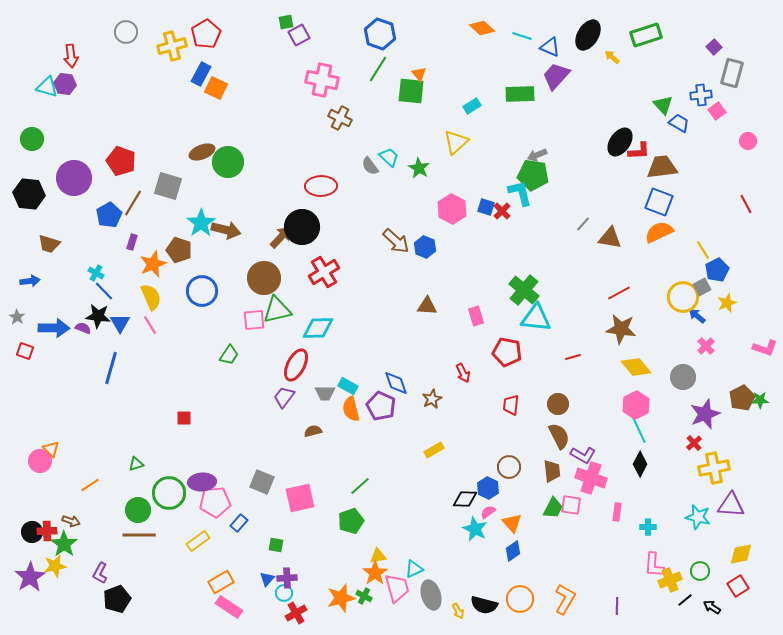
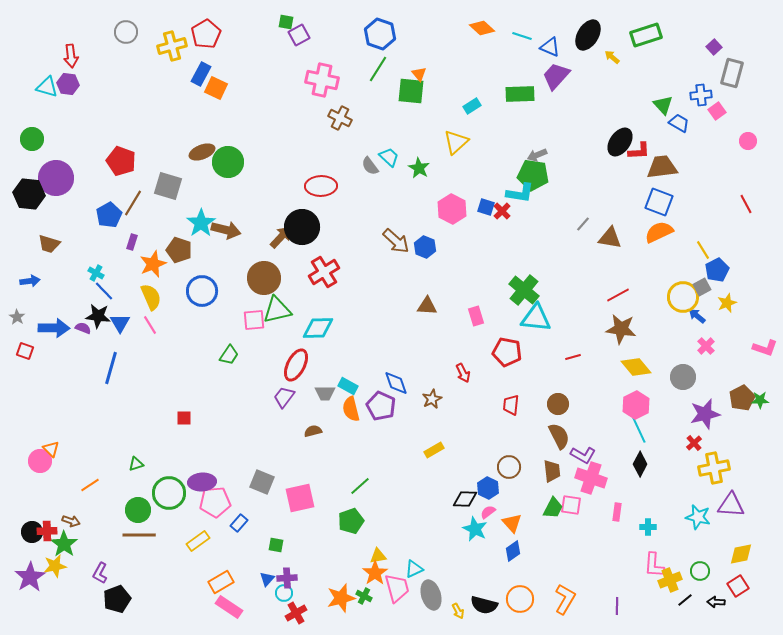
green square at (286, 22): rotated 21 degrees clockwise
purple hexagon at (65, 84): moved 3 px right
purple circle at (74, 178): moved 18 px left
cyan L-shape at (520, 193): rotated 112 degrees clockwise
red line at (619, 293): moved 1 px left, 2 px down
purple star at (705, 414): rotated 8 degrees clockwise
black arrow at (712, 607): moved 4 px right, 5 px up; rotated 30 degrees counterclockwise
